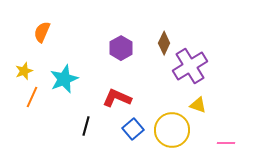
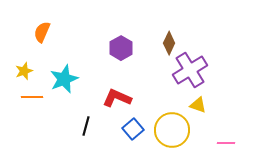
brown diamond: moved 5 px right
purple cross: moved 4 px down
orange line: rotated 65 degrees clockwise
